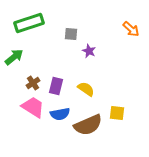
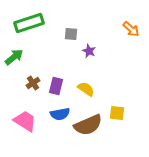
pink trapezoid: moved 8 px left, 14 px down
